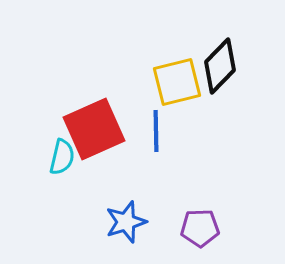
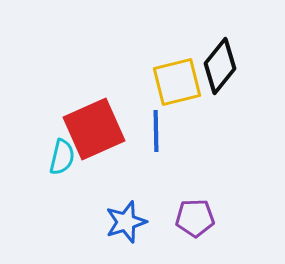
black diamond: rotated 6 degrees counterclockwise
purple pentagon: moved 5 px left, 10 px up
